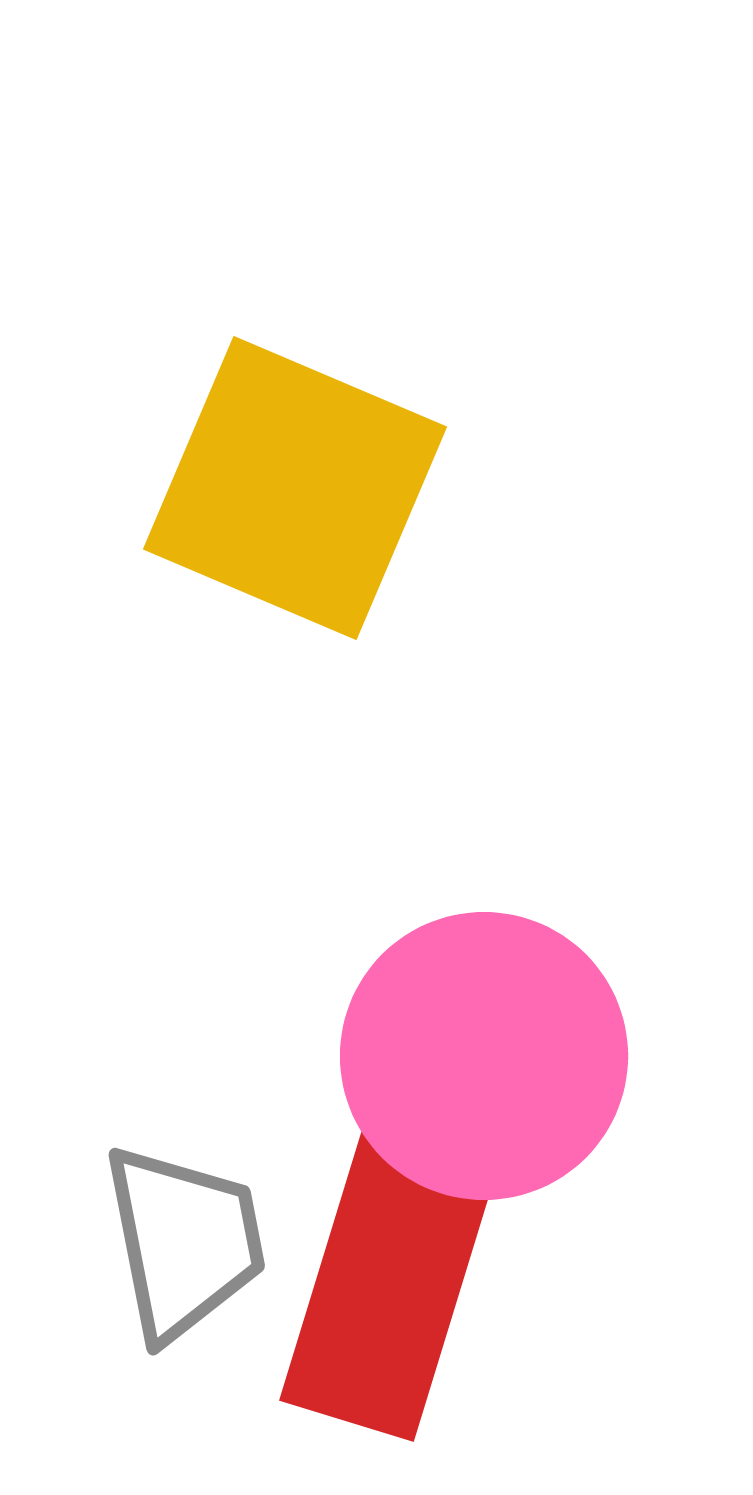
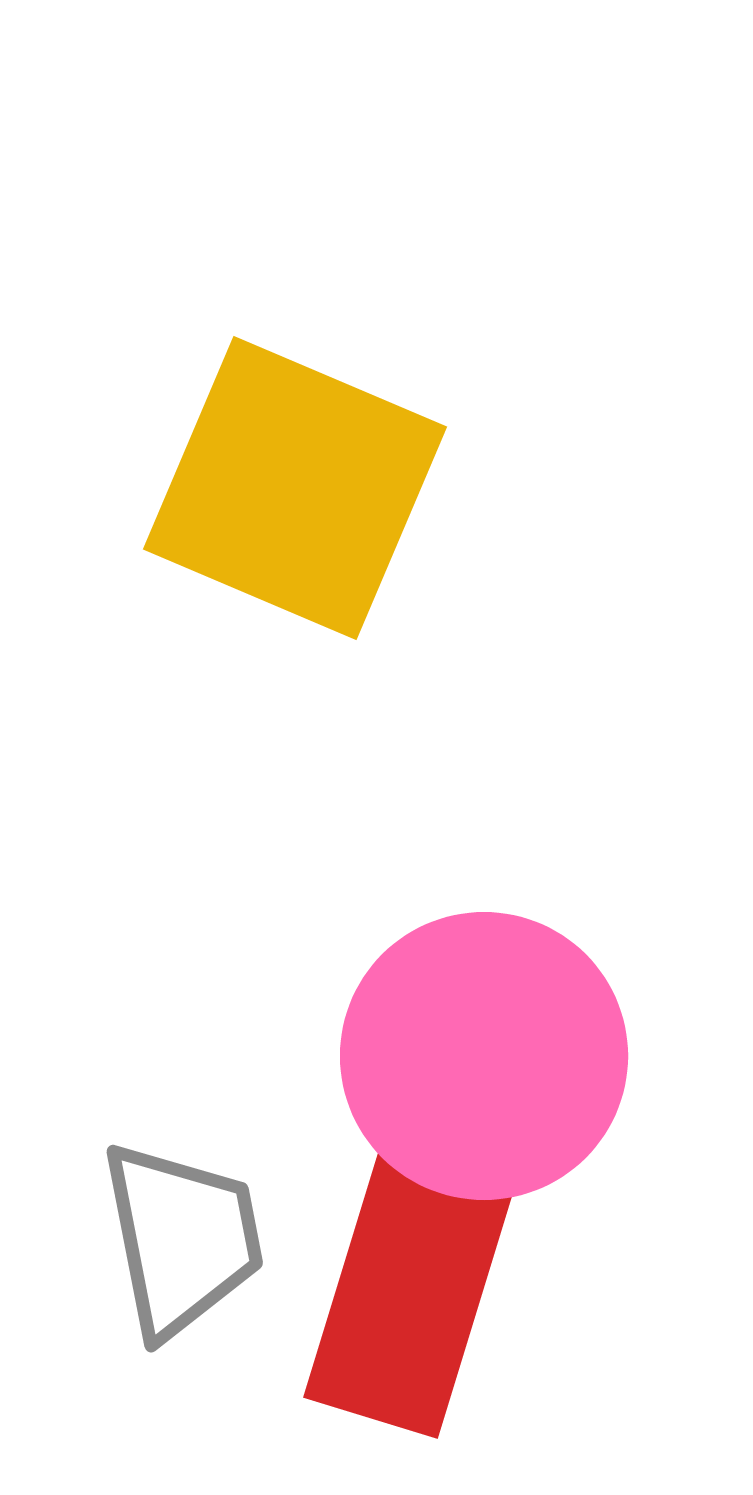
gray trapezoid: moved 2 px left, 3 px up
red rectangle: moved 24 px right, 3 px up
